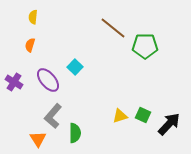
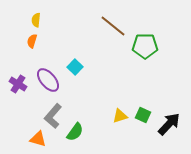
yellow semicircle: moved 3 px right, 3 px down
brown line: moved 2 px up
orange semicircle: moved 2 px right, 4 px up
purple cross: moved 4 px right, 2 px down
green semicircle: moved 1 px up; rotated 36 degrees clockwise
orange triangle: rotated 42 degrees counterclockwise
